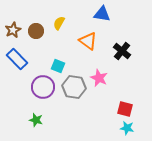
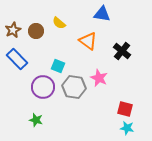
yellow semicircle: rotated 80 degrees counterclockwise
